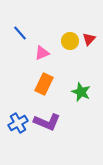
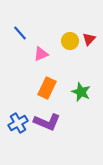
pink triangle: moved 1 px left, 1 px down
orange rectangle: moved 3 px right, 4 px down
